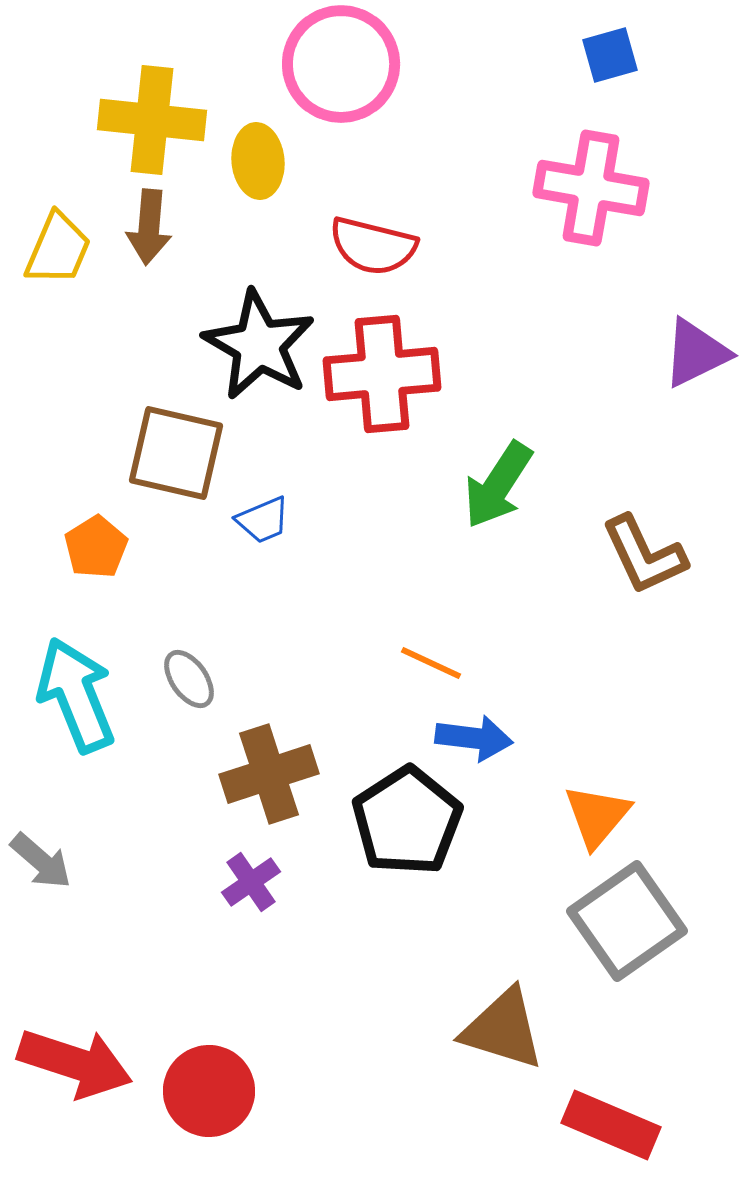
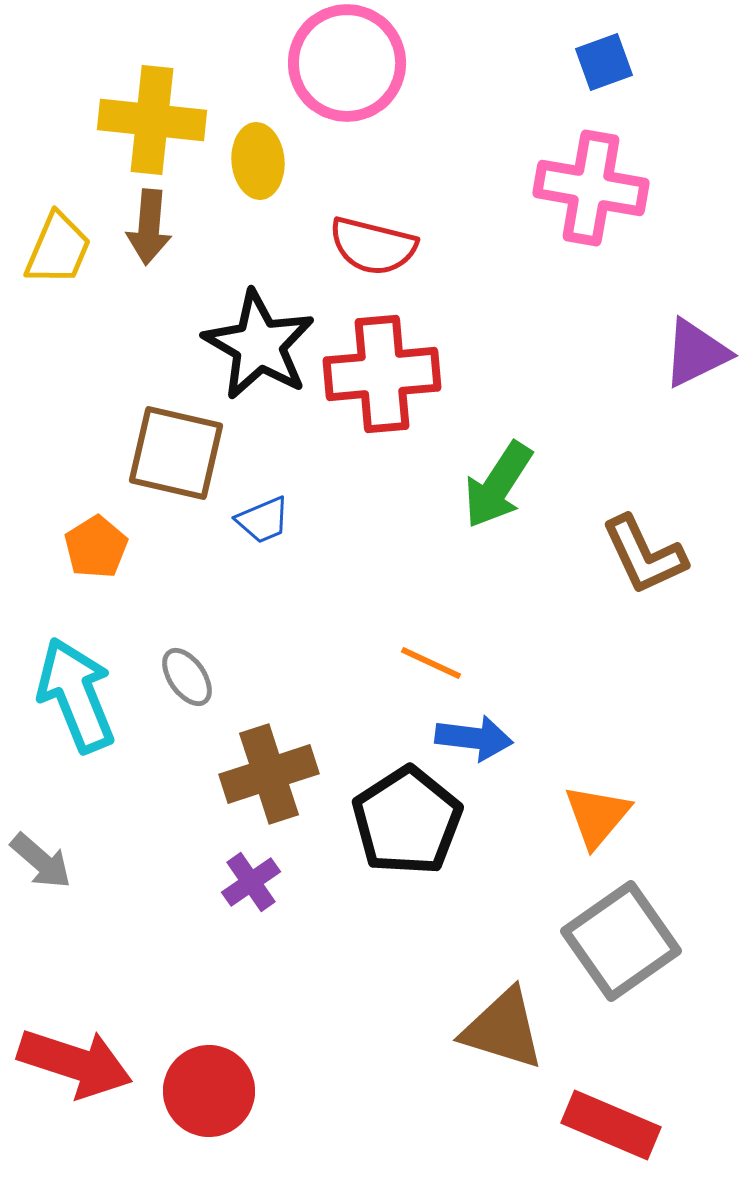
blue square: moved 6 px left, 7 px down; rotated 4 degrees counterclockwise
pink circle: moved 6 px right, 1 px up
gray ellipse: moved 2 px left, 2 px up
gray square: moved 6 px left, 20 px down
